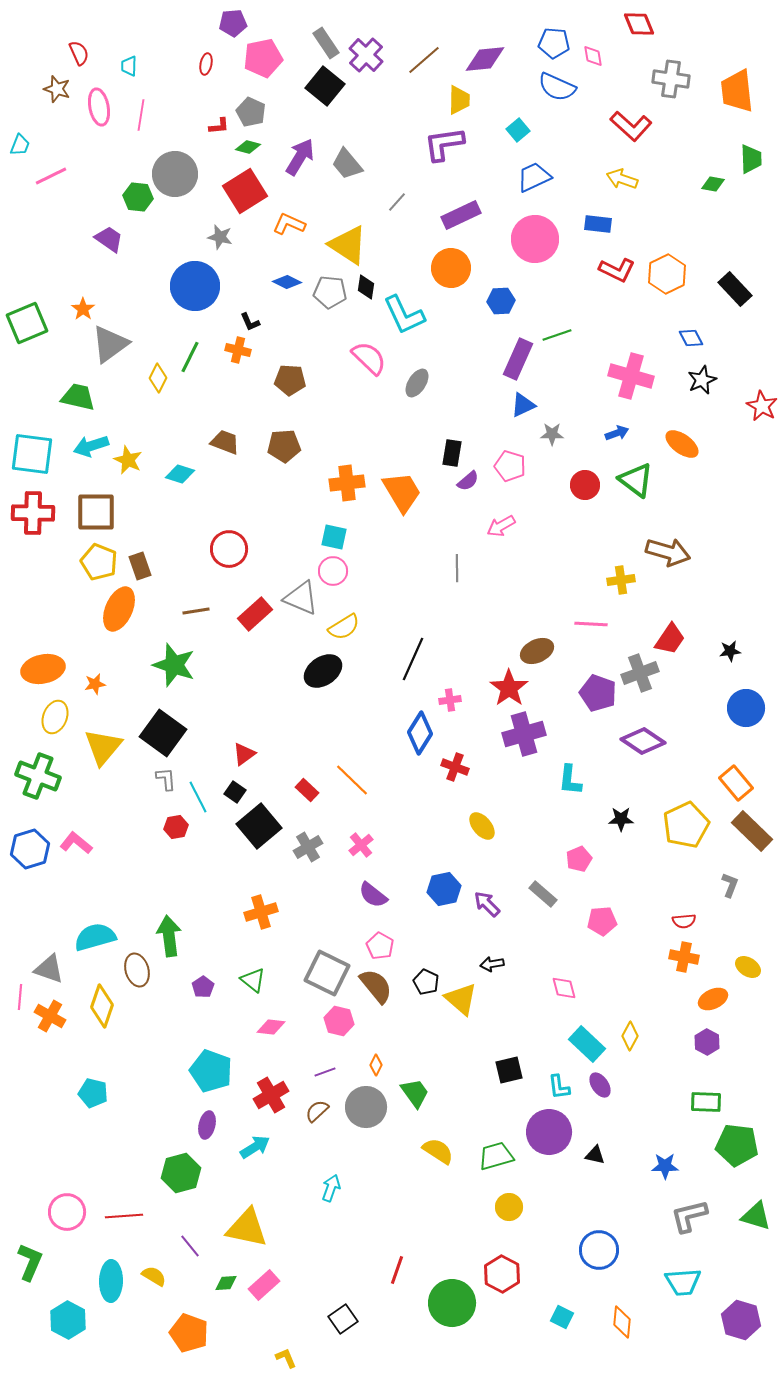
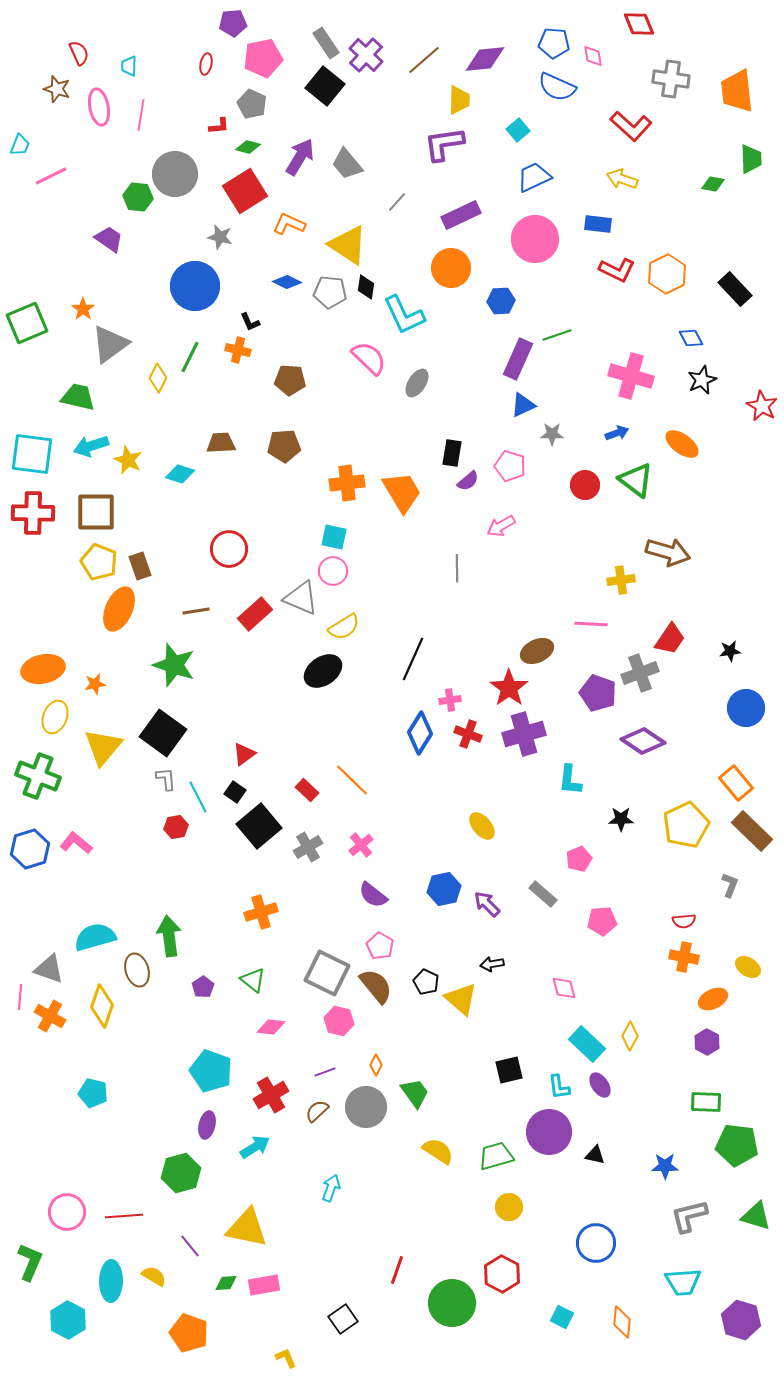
gray pentagon at (251, 112): moved 1 px right, 8 px up
brown trapezoid at (225, 442): moved 4 px left, 1 px down; rotated 24 degrees counterclockwise
red cross at (455, 767): moved 13 px right, 33 px up
blue circle at (599, 1250): moved 3 px left, 7 px up
pink rectangle at (264, 1285): rotated 32 degrees clockwise
